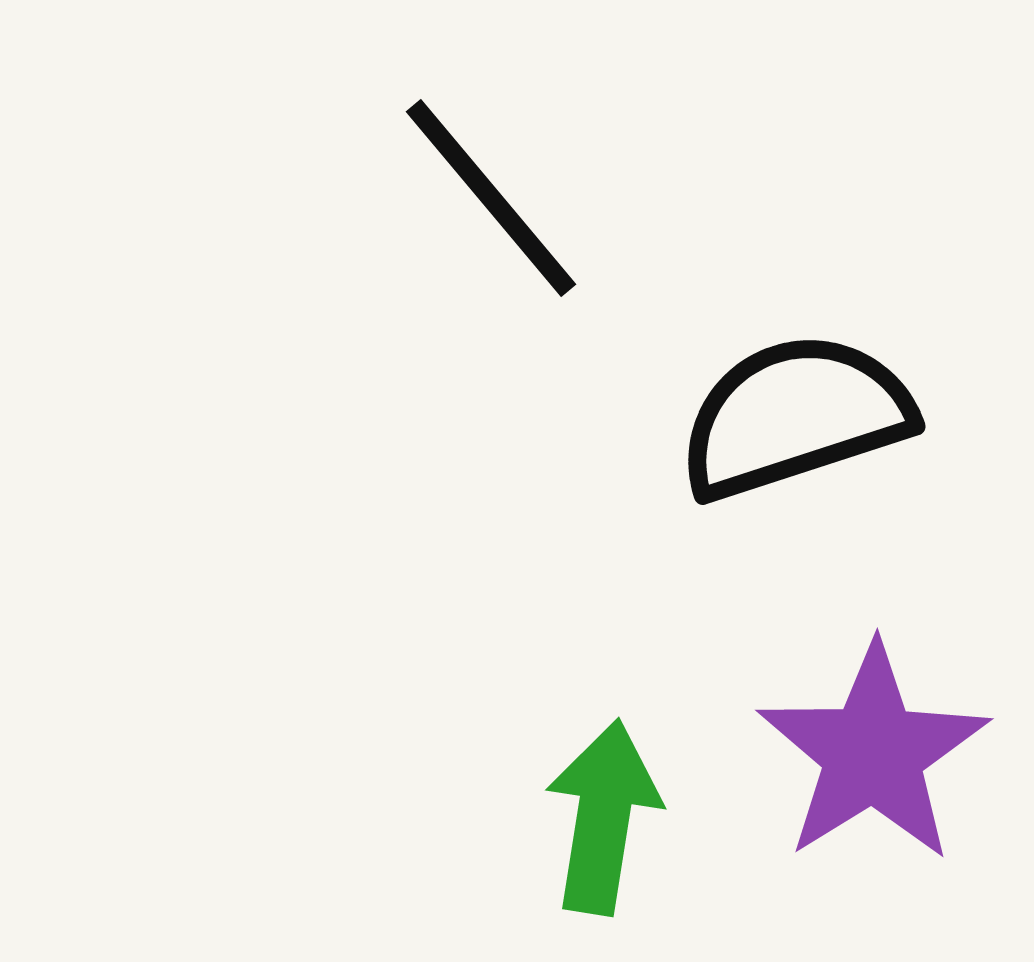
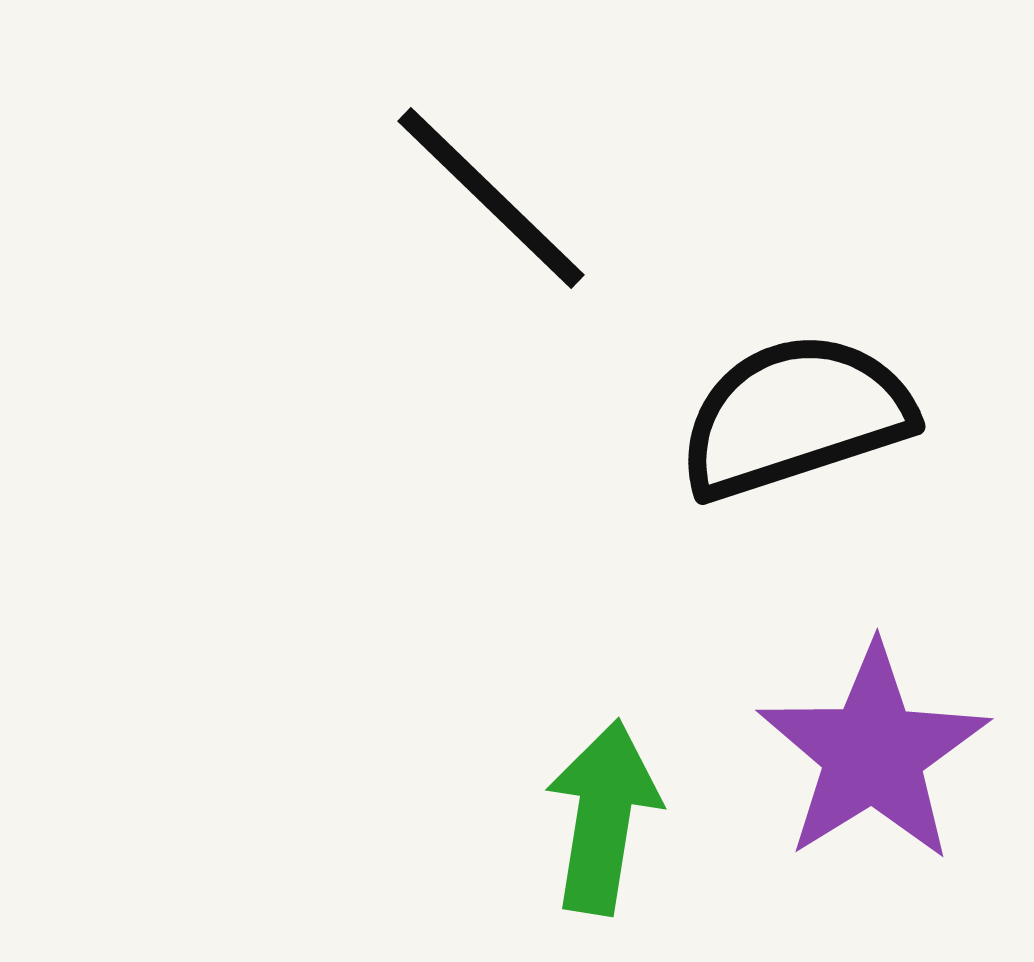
black line: rotated 6 degrees counterclockwise
